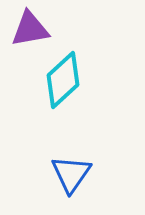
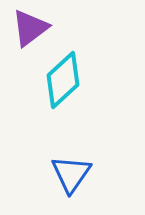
purple triangle: moved 1 px up; rotated 27 degrees counterclockwise
